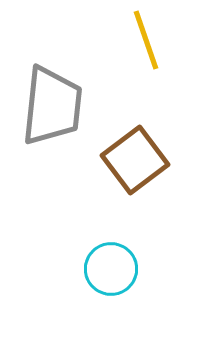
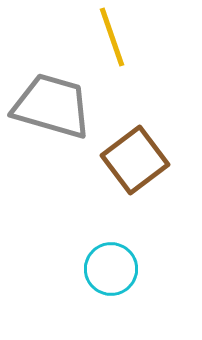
yellow line: moved 34 px left, 3 px up
gray trapezoid: rotated 80 degrees counterclockwise
